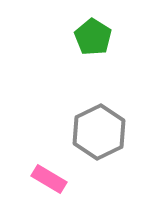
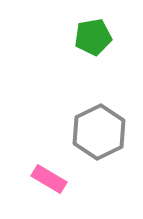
green pentagon: rotated 30 degrees clockwise
